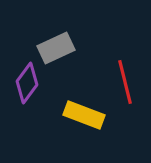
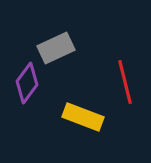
yellow rectangle: moved 1 px left, 2 px down
